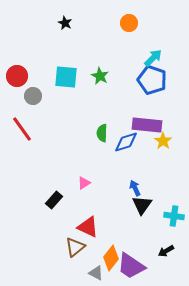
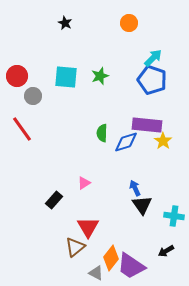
green star: rotated 24 degrees clockwise
black triangle: rotated 10 degrees counterclockwise
red triangle: rotated 35 degrees clockwise
